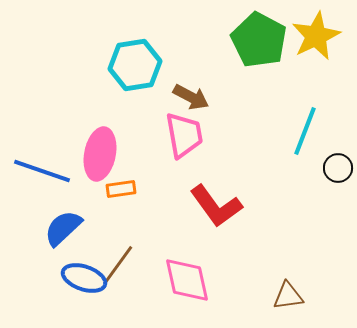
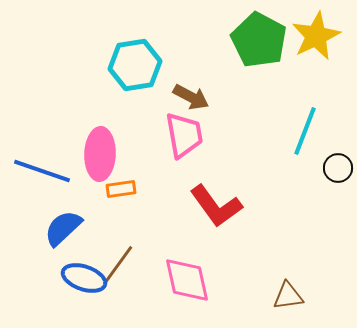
pink ellipse: rotated 9 degrees counterclockwise
